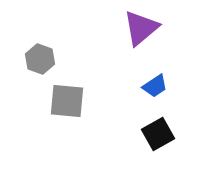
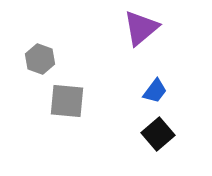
blue trapezoid: moved 5 px down; rotated 20 degrees counterclockwise
black square: rotated 12 degrees counterclockwise
